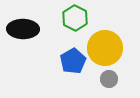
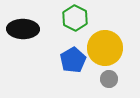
blue pentagon: moved 1 px up
